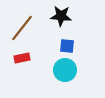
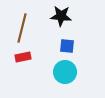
brown line: rotated 24 degrees counterclockwise
red rectangle: moved 1 px right, 1 px up
cyan circle: moved 2 px down
